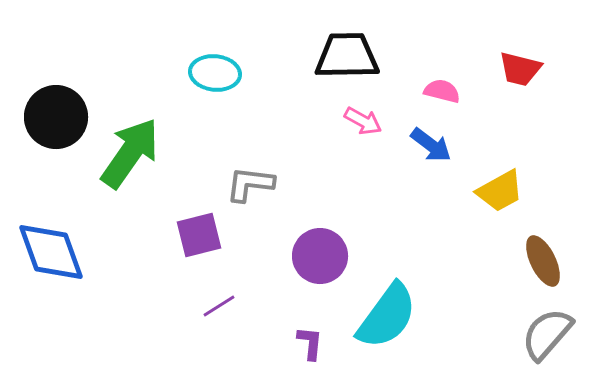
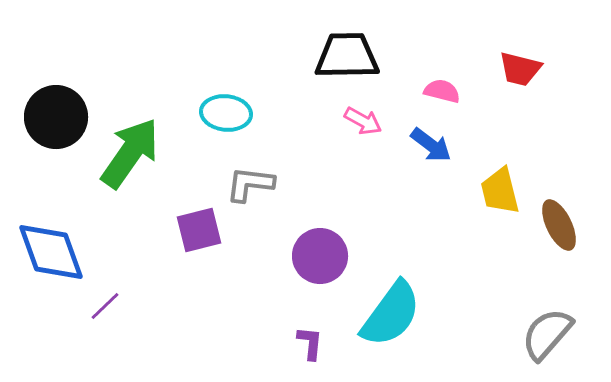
cyan ellipse: moved 11 px right, 40 px down
yellow trapezoid: rotated 105 degrees clockwise
purple square: moved 5 px up
brown ellipse: moved 16 px right, 36 px up
purple line: moved 114 px left; rotated 12 degrees counterclockwise
cyan semicircle: moved 4 px right, 2 px up
